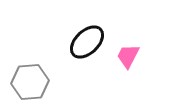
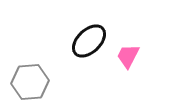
black ellipse: moved 2 px right, 1 px up
